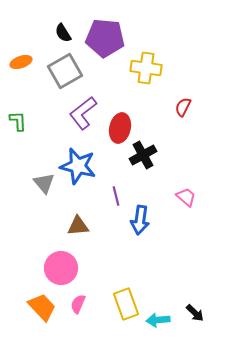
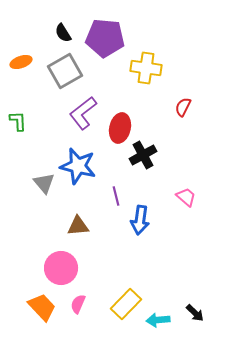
yellow rectangle: rotated 64 degrees clockwise
